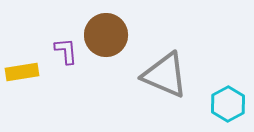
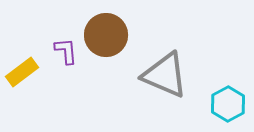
yellow rectangle: rotated 28 degrees counterclockwise
